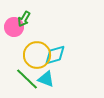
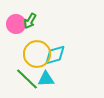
green arrow: moved 6 px right, 2 px down
pink circle: moved 2 px right, 3 px up
yellow circle: moved 1 px up
cyan triangle: rotated 24 degrees counterclockwise
